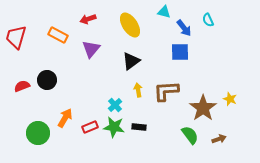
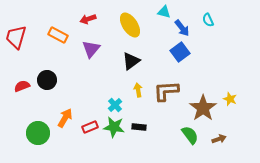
blue arrow: moved 2 px left
blue square: rotated 36 degrees counterclockwise
